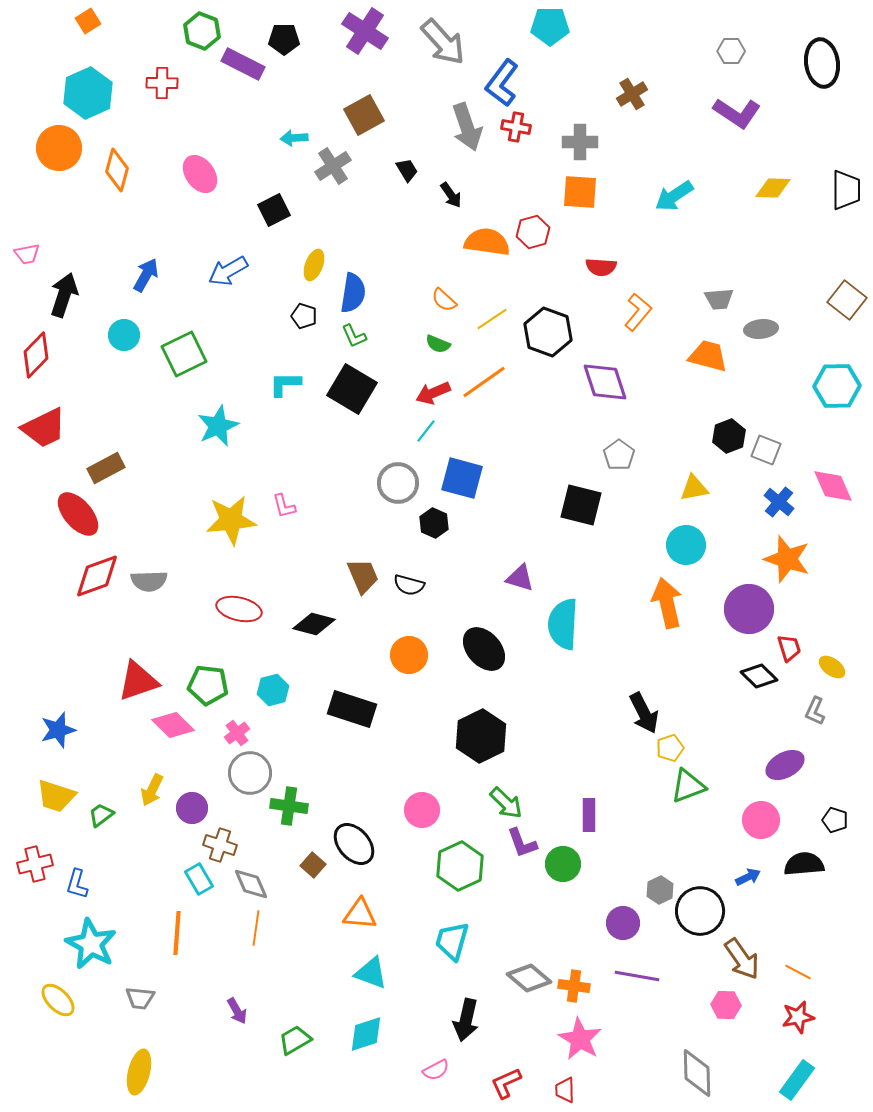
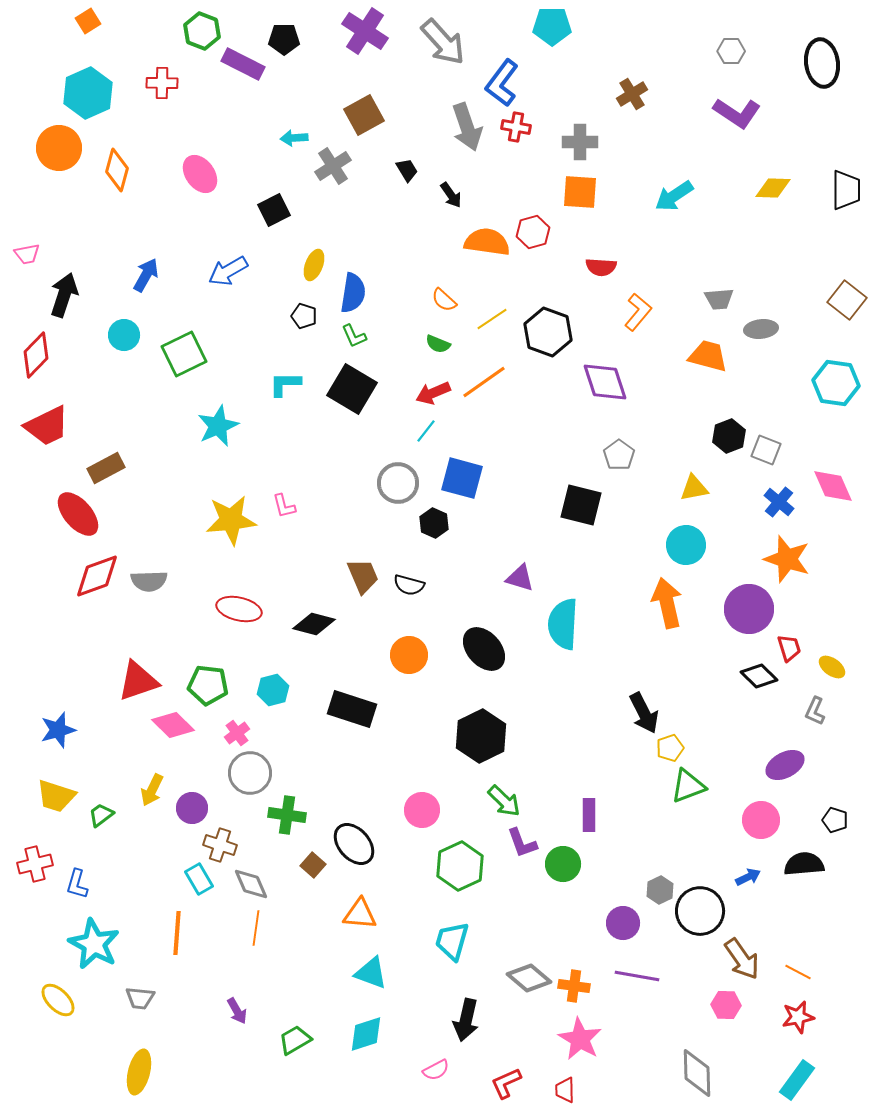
cyan pentagon at (550, 26): moved 2 px right
cyan hexagon at (837, 386): moved 1 px left, 3 px up; rotated 9 degrees clockwise
red trapezoid at (44, 428): moved 3 px right, 2 px up
green arrow at (506, 803): moved 2 px left, 2 px up
green cross at (289, 806): moved 2 px left, 9 px down
cyan star at (91, 944): moved 3 px right
